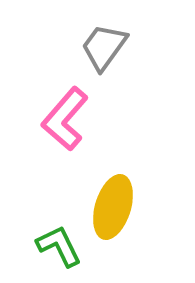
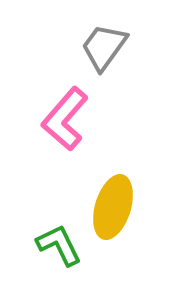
green L-shape: moved 1 px up
